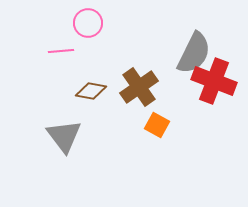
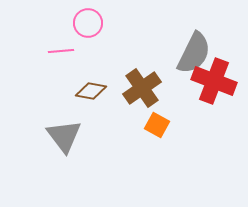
brown cross: moved 3 px right, 1 px down
